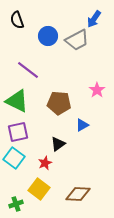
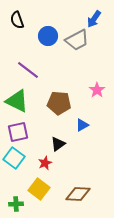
green cross: rotated 16 degrees clockwise
